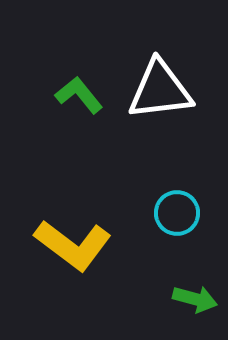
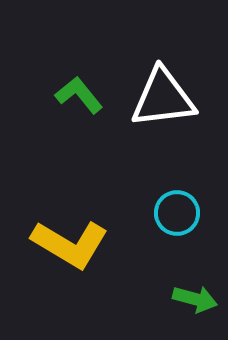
white triangle: moved 3 px right, 8 px down
yellow L-shape: moved 3 px left, 1 px up; rotated 6 degrees counterclockwise
